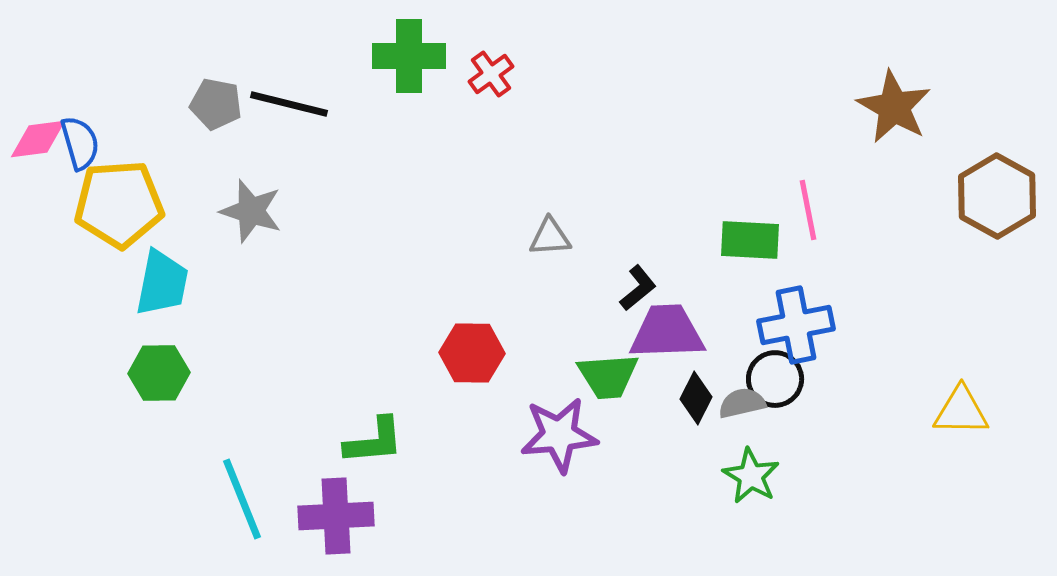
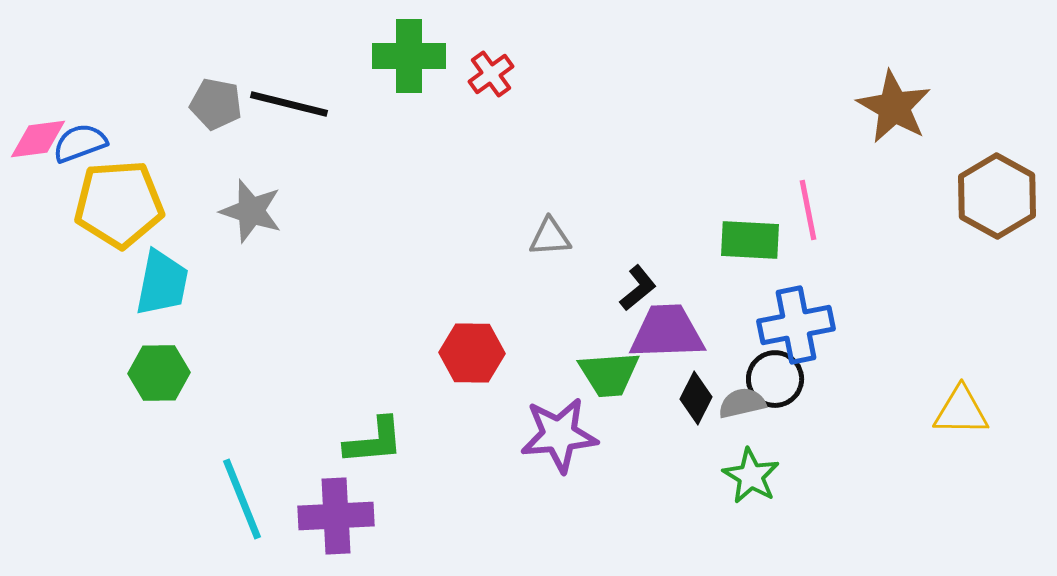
blue semicircle: rotated 94 degrees counterclockwise
green trapezoid: moved 1 px right, 2 px up
